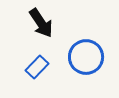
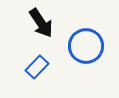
blue circle: moved 11 px up
